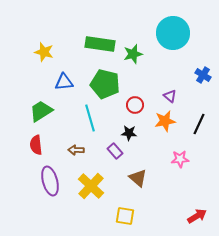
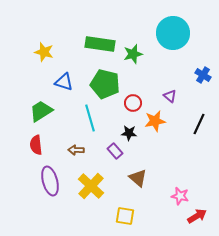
blue triangle: rotated 24 degrees clockwise
red circle: moved 2 px left, 2 px up
orange star: moved 10 px left
pink star: moved 37 px down; rotated 18 degrees clockwise
